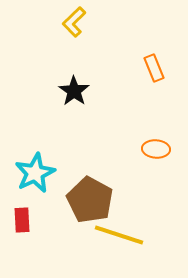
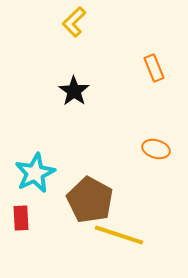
orange ellipse: rotated 12 degrees clockwise
red rectangle: moved 1 px left, 2 px up
